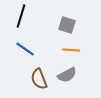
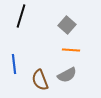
gray square: rotated 24 degrees clockwise
blue line: moved 11 px left, 15 px down; rotated 48 degrees clockwise
brown semicircle: moved 1 px right, 1 px down
